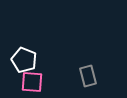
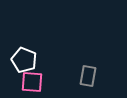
gray rectangle: rotated 25 degrees clockwise
